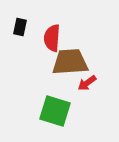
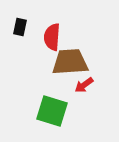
red semicircle: moved 1 px up
red arrow: moved 3 px left, 2 px down
green square: moved 3 px left
